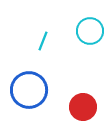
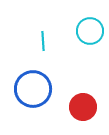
cyan line: rotated 24 degrees counterclockwise
blue circle: moved 4 px right, 1 px up
